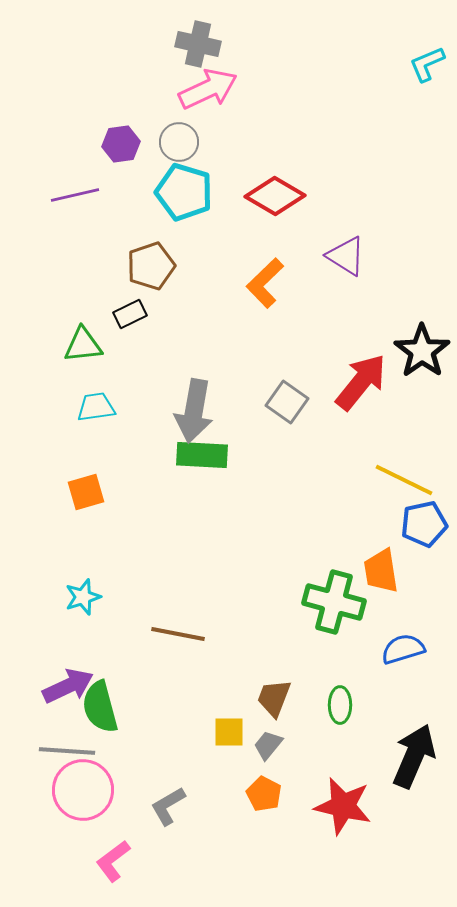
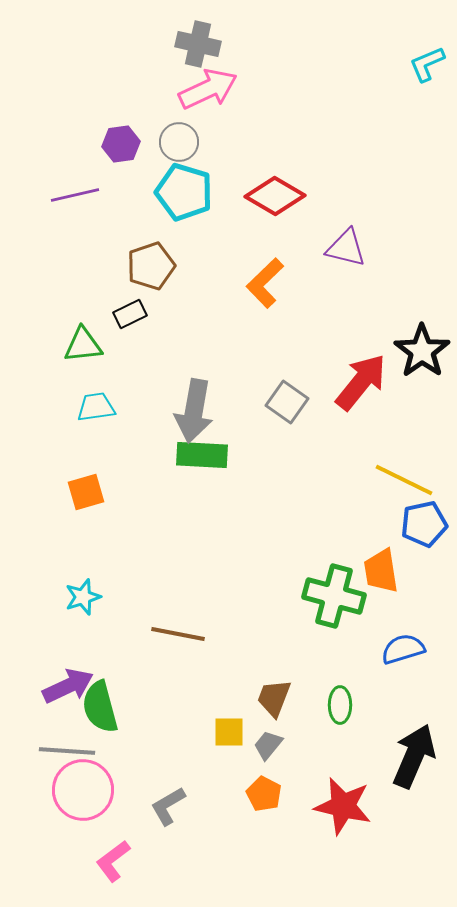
purple triangle: moved 8 px up; rotated 18 degrees counterclockwise
green cross: moved 6 px up
